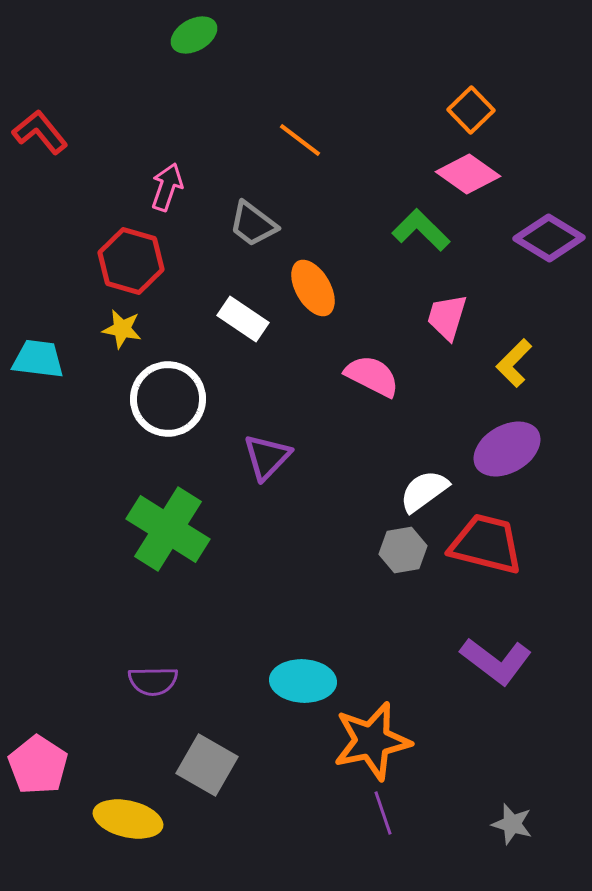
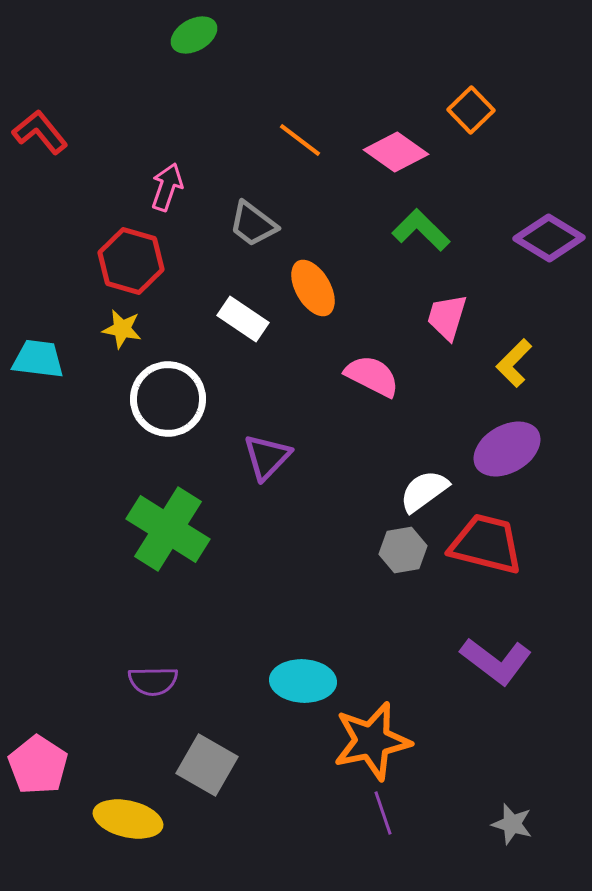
pink diamond: moved 72 px left, 22 px up
